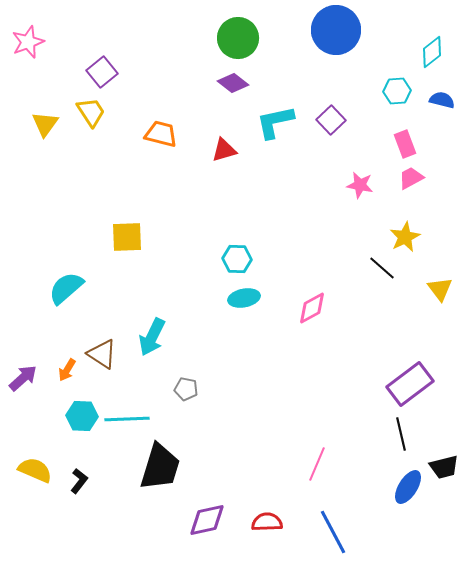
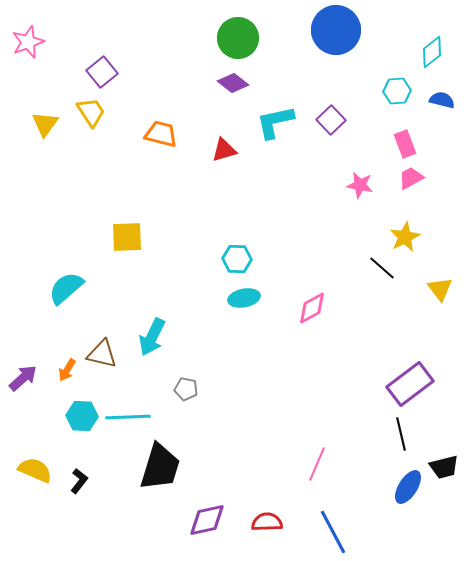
brown triangle at (102, 354): rotated 20 degrees counterclockwise
cyan line at (127, 419): moved 1 px right, 2 px up
